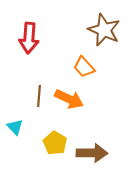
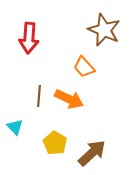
brown arrow: rotated 44 degrees counterclockwise
